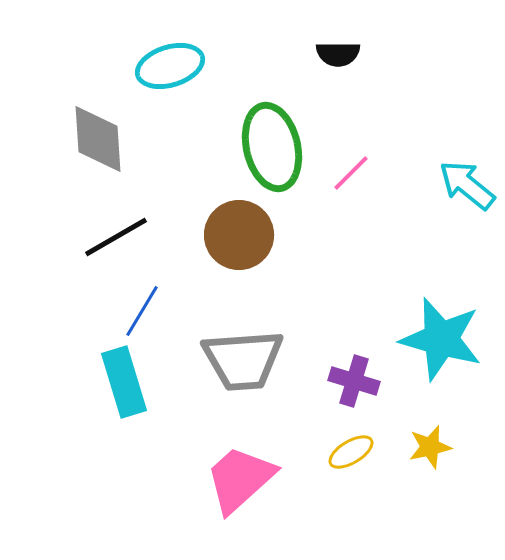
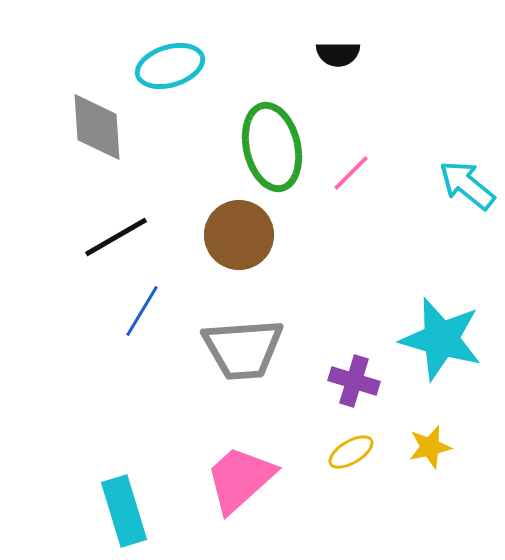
gray diamond: moved 1 px left, 12 px up
gray trapezoid: moved 11 px up
cyan rectangle: moved 129 px down
